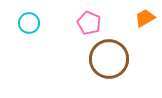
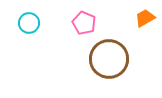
pink pentagon: moved 5 px left
